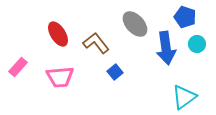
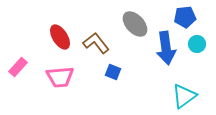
blue pentagon: rotated 25 degrees counterclockwise
red ellipse: moved 2 px right, 3 px down
blue square: moved 2 px left; rotated 28 degrees counterclockwise
cyan triangle: moved 1 px up
